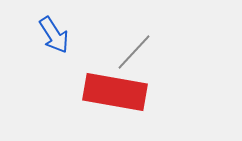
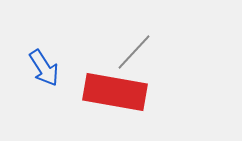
blue arrow: moved 10 px left, 33 px down
